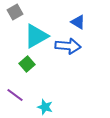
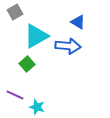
purple line: rotated 12 degrees counterclockwise
cyan star: moved 8 px left
